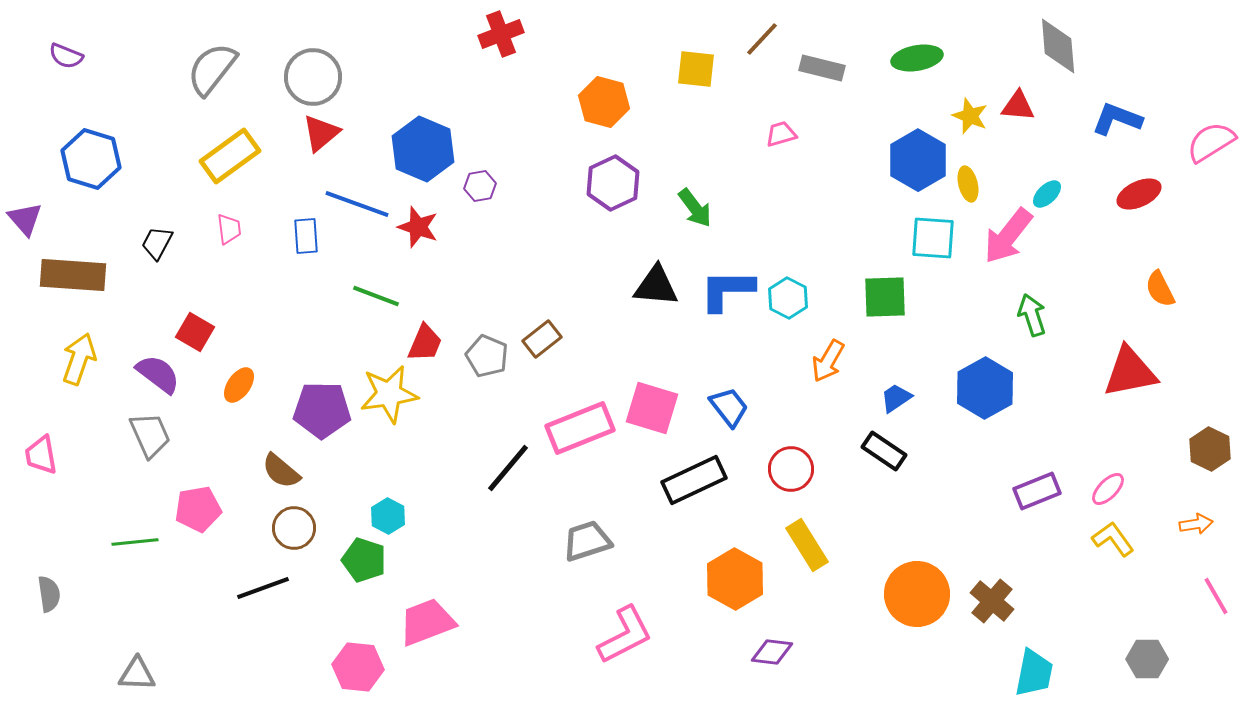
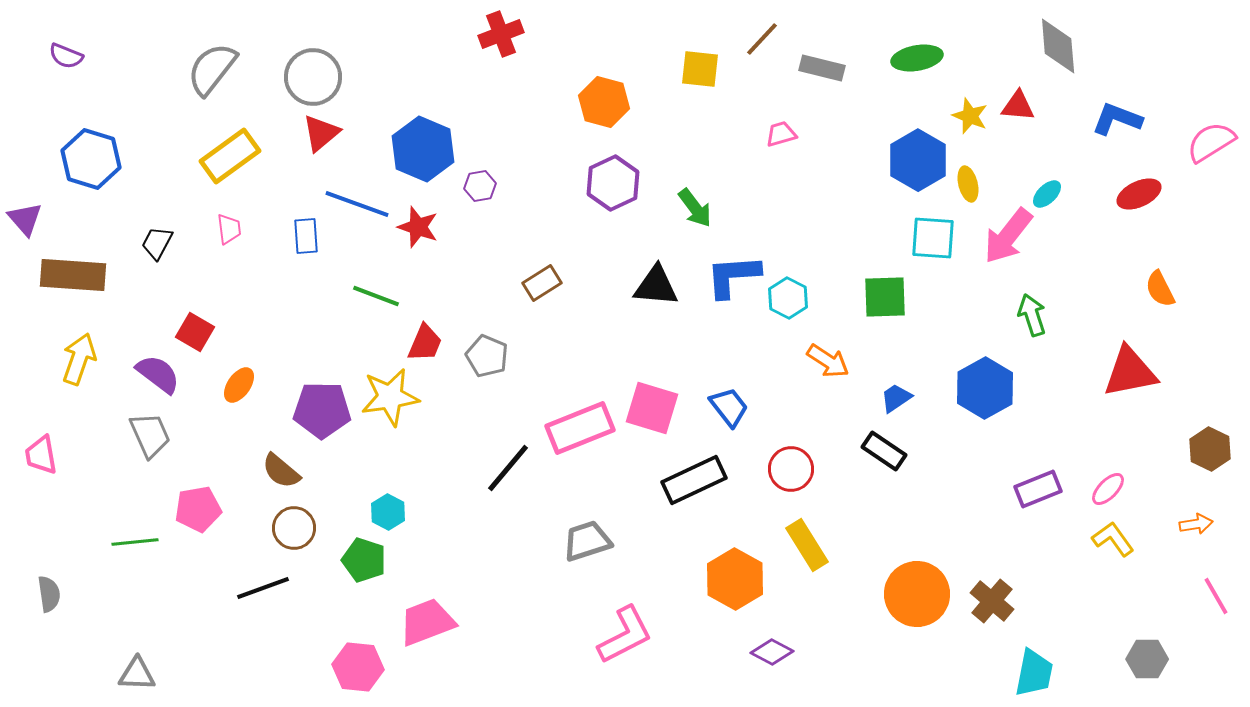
yellow square at (696, 69): moved 4 px right
blue L-shape at (727, 290): moved 6 px right, 14 px up; rotated 4 degrees counterclockwise
brown rectangle at (542, 339): moved 56 px up; rotated 6 degrees clockwise
orange arrow at (828, 361): rotated 87 degrees counterclockwise
yellow star at (389, 394): moved 1 px right, 3 px down
purple rectangle at (1037, 491): moved 1 px right, 2 px up
cyan hexagon at (388, 516): moved 4 px up
purple diamond at (772, 652): rotated 21 degrees clockwise
